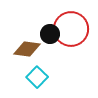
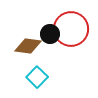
brown diamond: moved 1 px right, 3 px up
